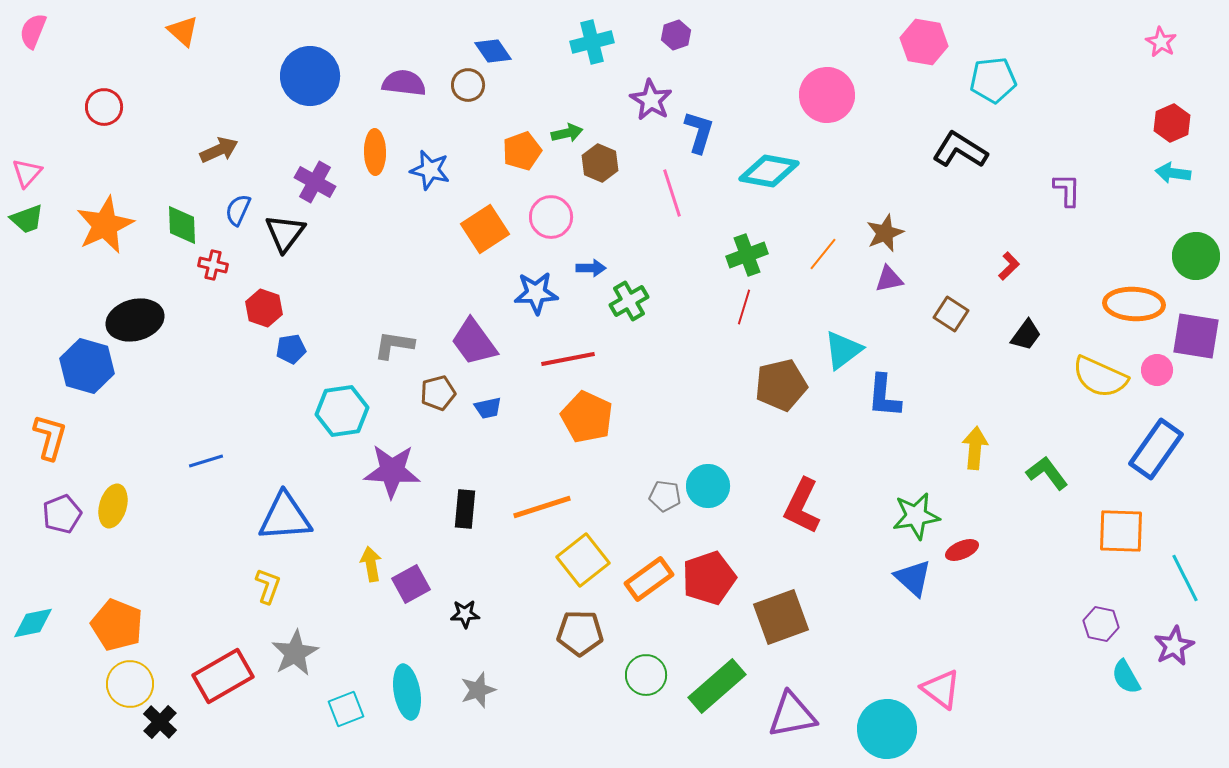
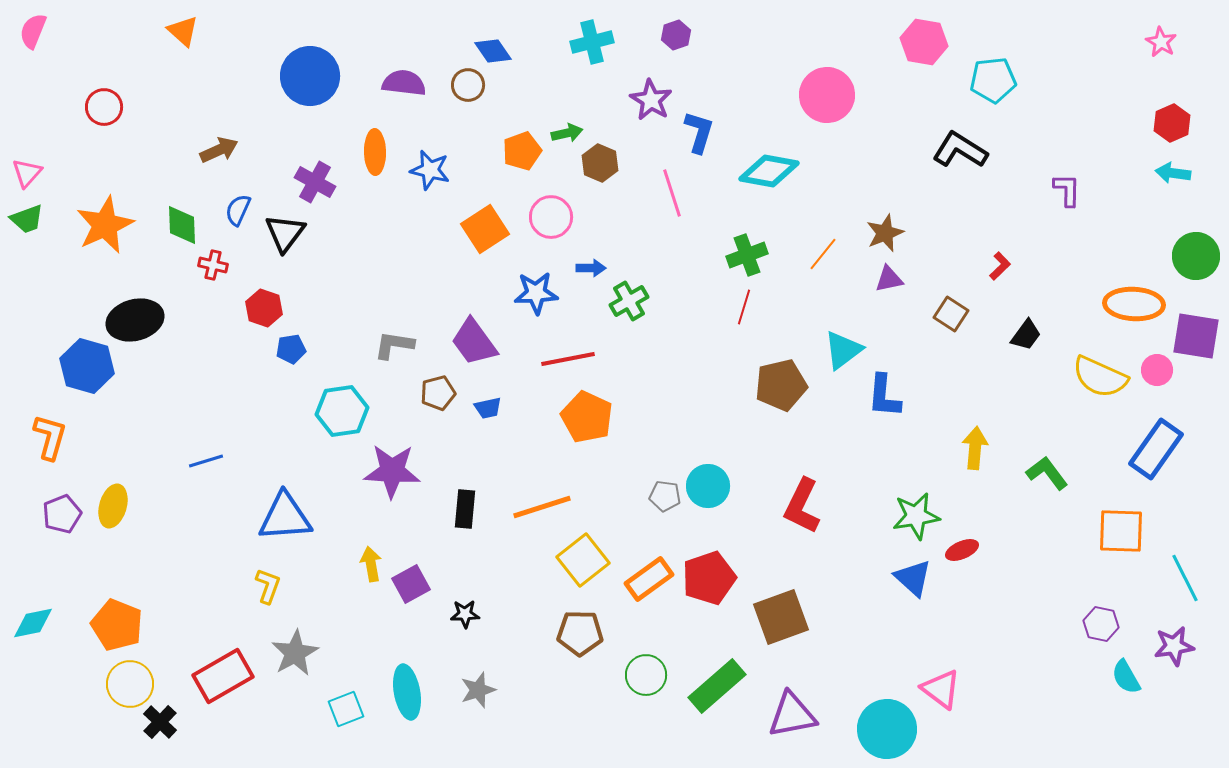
red L-shape at (1009, 266): moved 9 px left
purple star at (1174, 646): rotated 18 degrees clockwise
